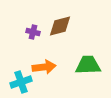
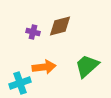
green trapezoid: moved 1 px left, 1 px down; rotated 40 degrees counterclockwise
cyan cross: moved 1 px left, 1 px down
